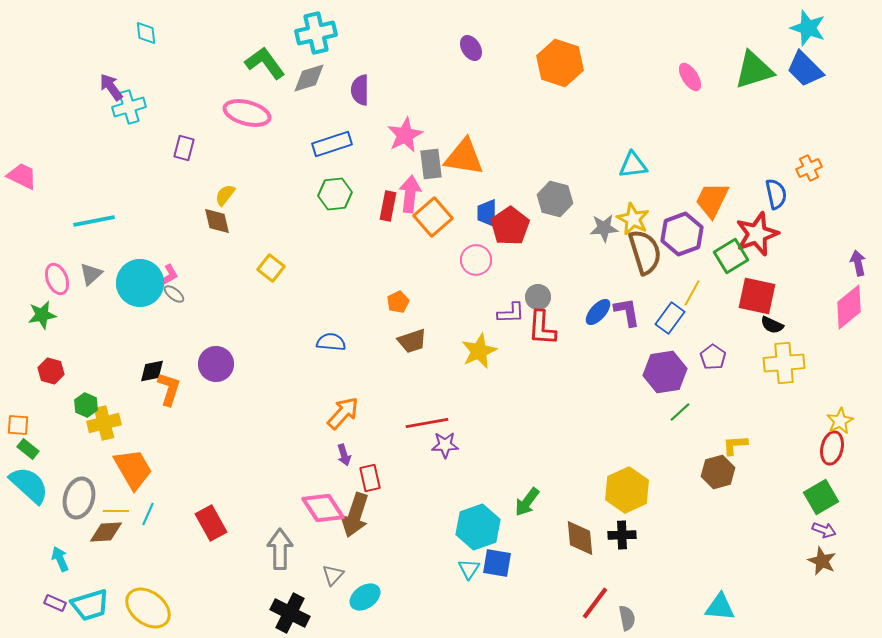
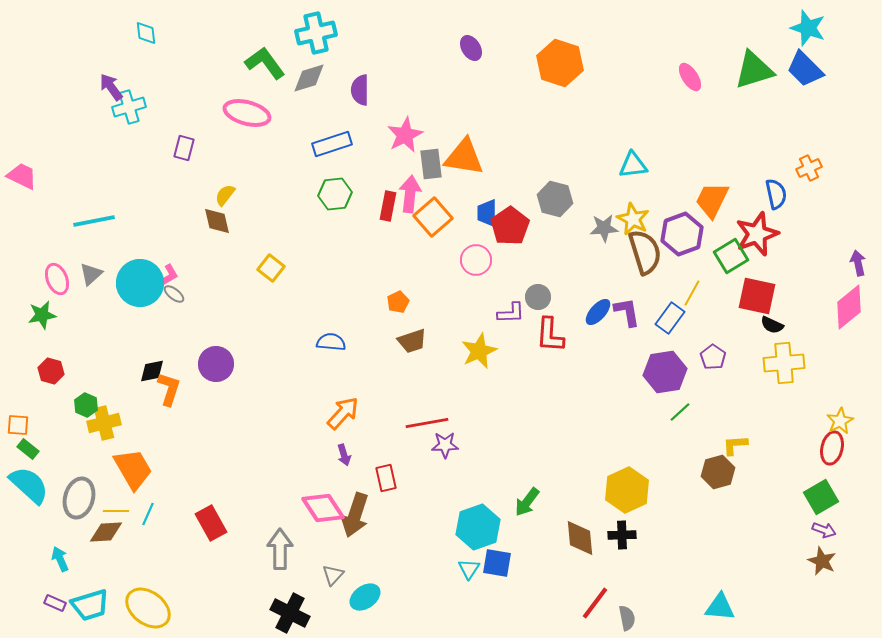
red L-shape at (542, 328): moved 8 px right, 7 px down
red rectangle at (370, 478): moved 16 px right
